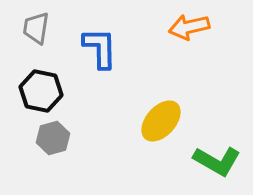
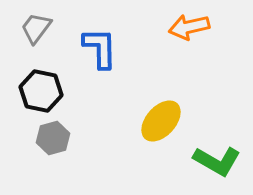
gray trapezoid: rotated 28 degrees clockwise
